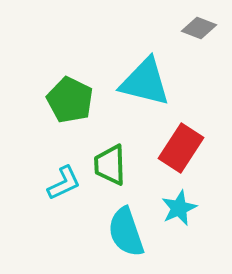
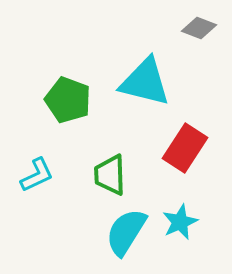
green pentagon: moved 2 px left; rotated 6 degrees counterclockwise
red rectangle: moved 4 px right
green trapezoid: moved 10 px down
cyan L-shape: moved 27 px left, 8 px up
cyan star: moved 1 px right, 14 px down
cyan semicircle: rotated 51 degrees clockwise
